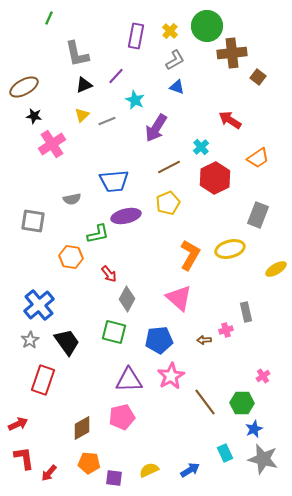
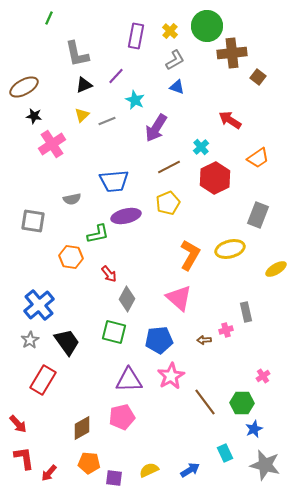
red rectangle at (43, 380): rotated 12 degrees clockwise
red arrow at (18, 424): rotated 72 degrees clockwise
gray star at (263, 459): moved 2 px right, 6 px down
